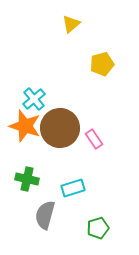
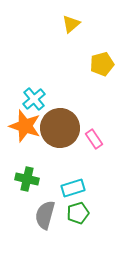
green pentagon: moved 20 px left, 15 px up
